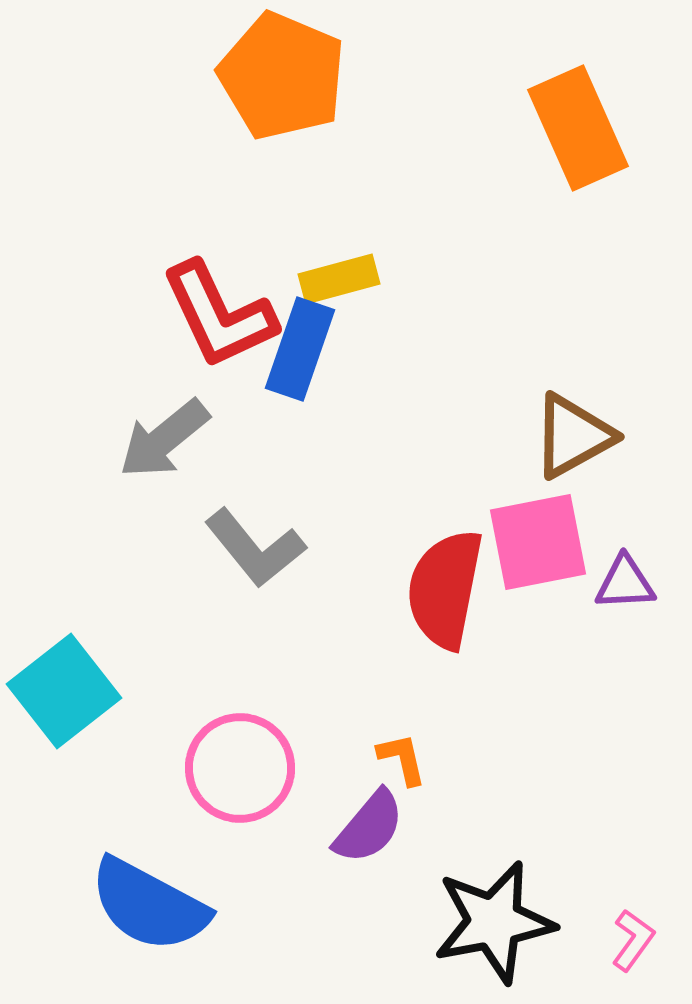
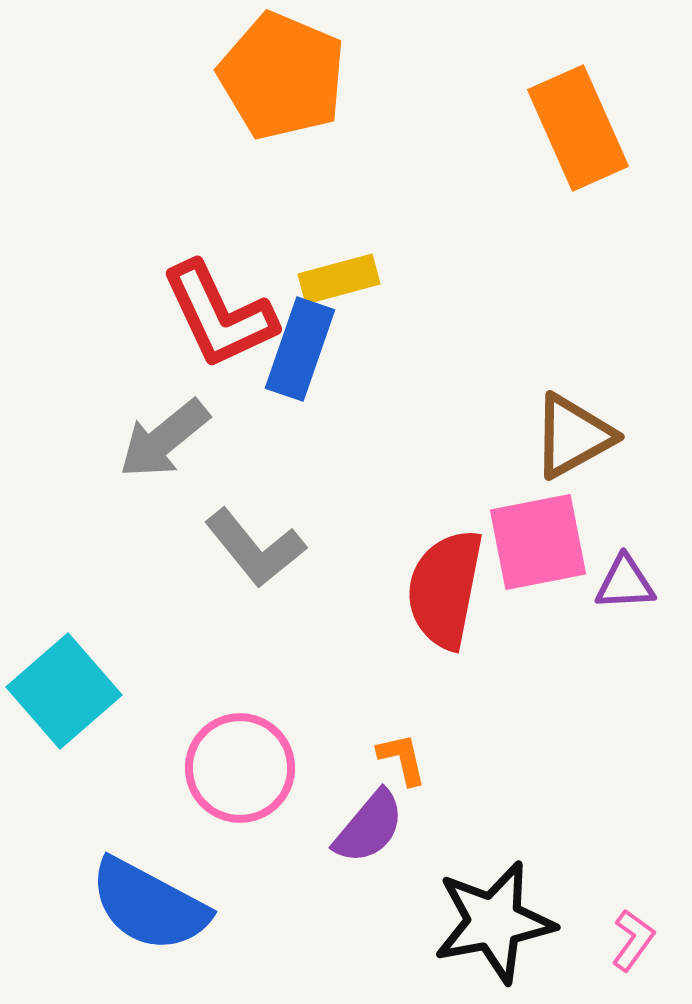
cyan square: rotated 3 degrees counterclockwise
